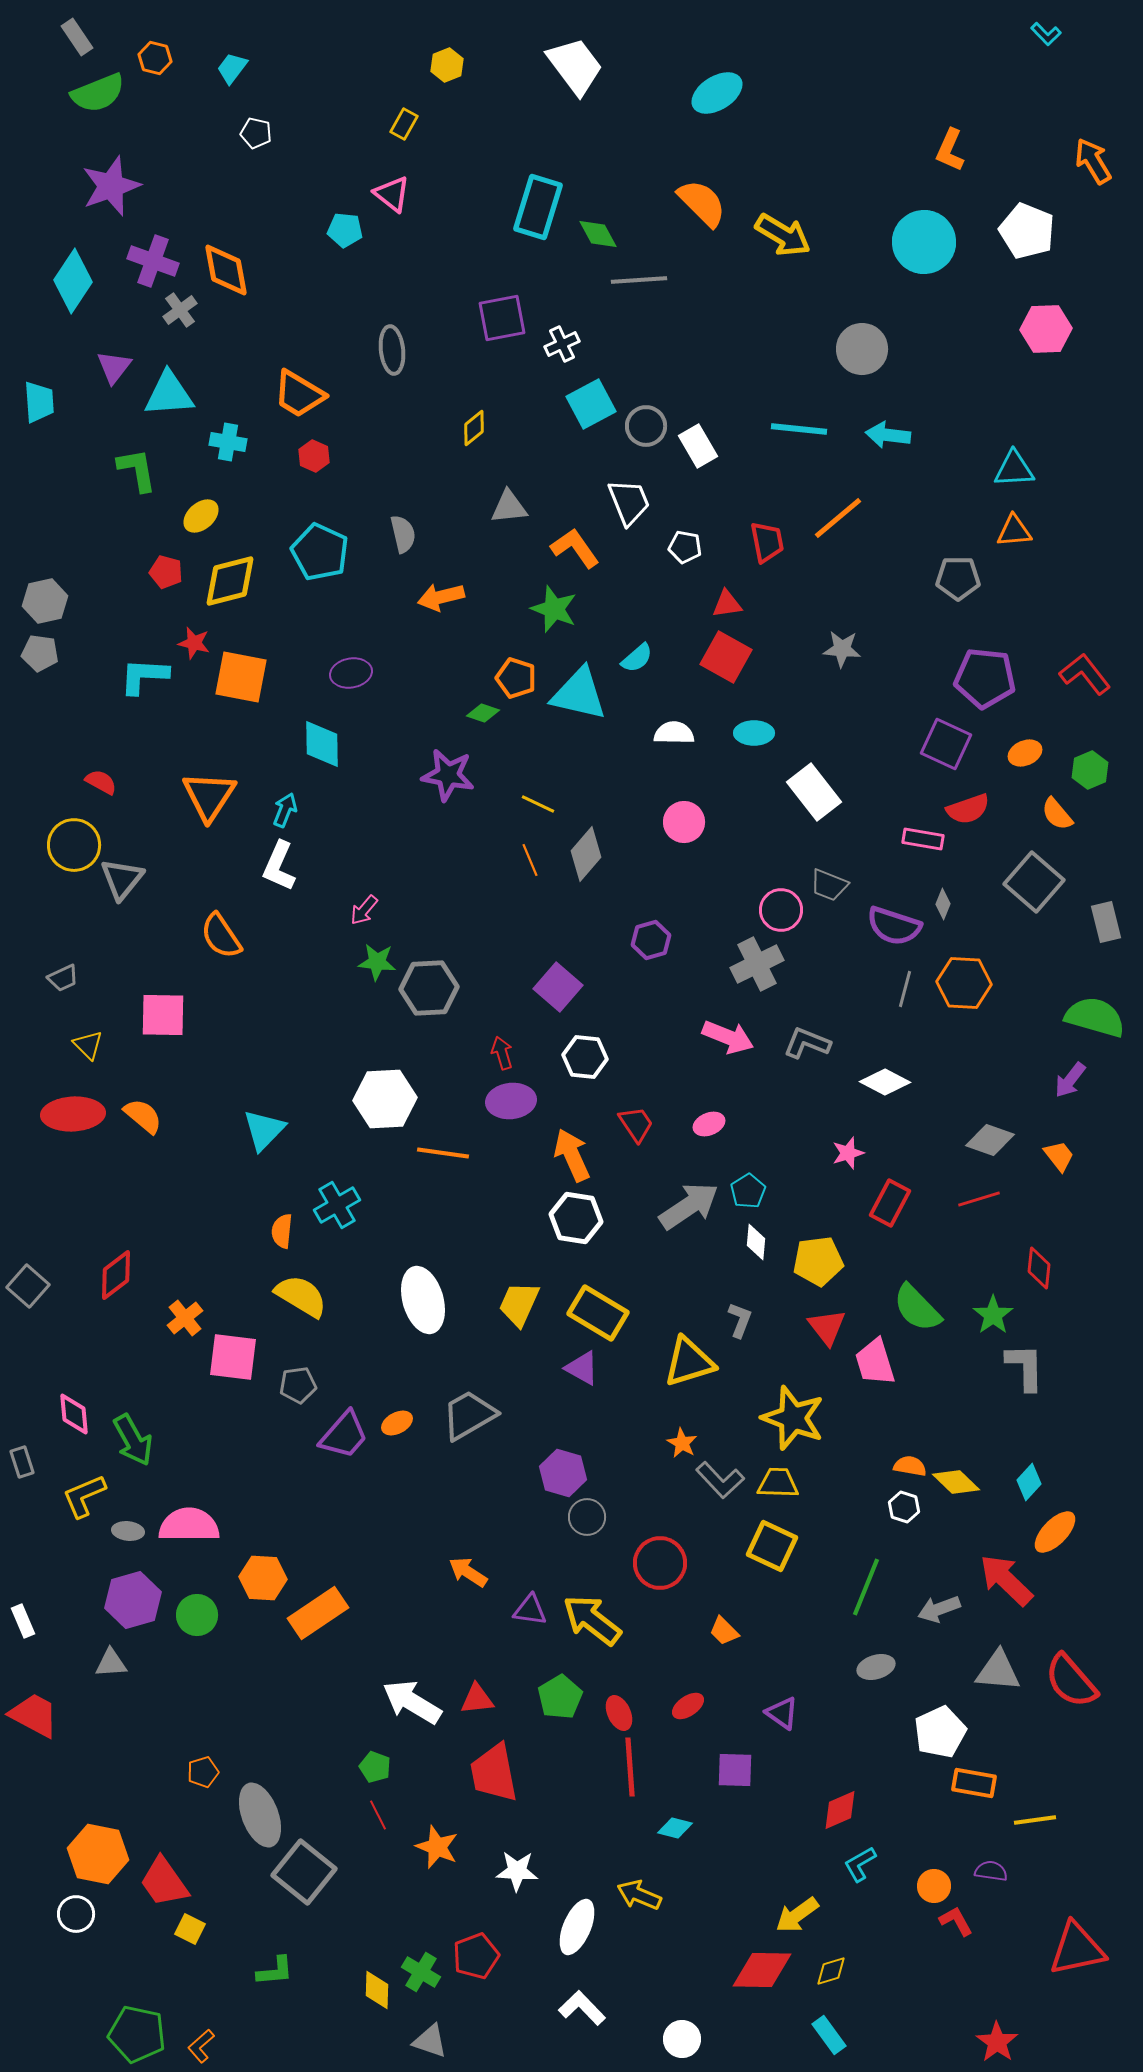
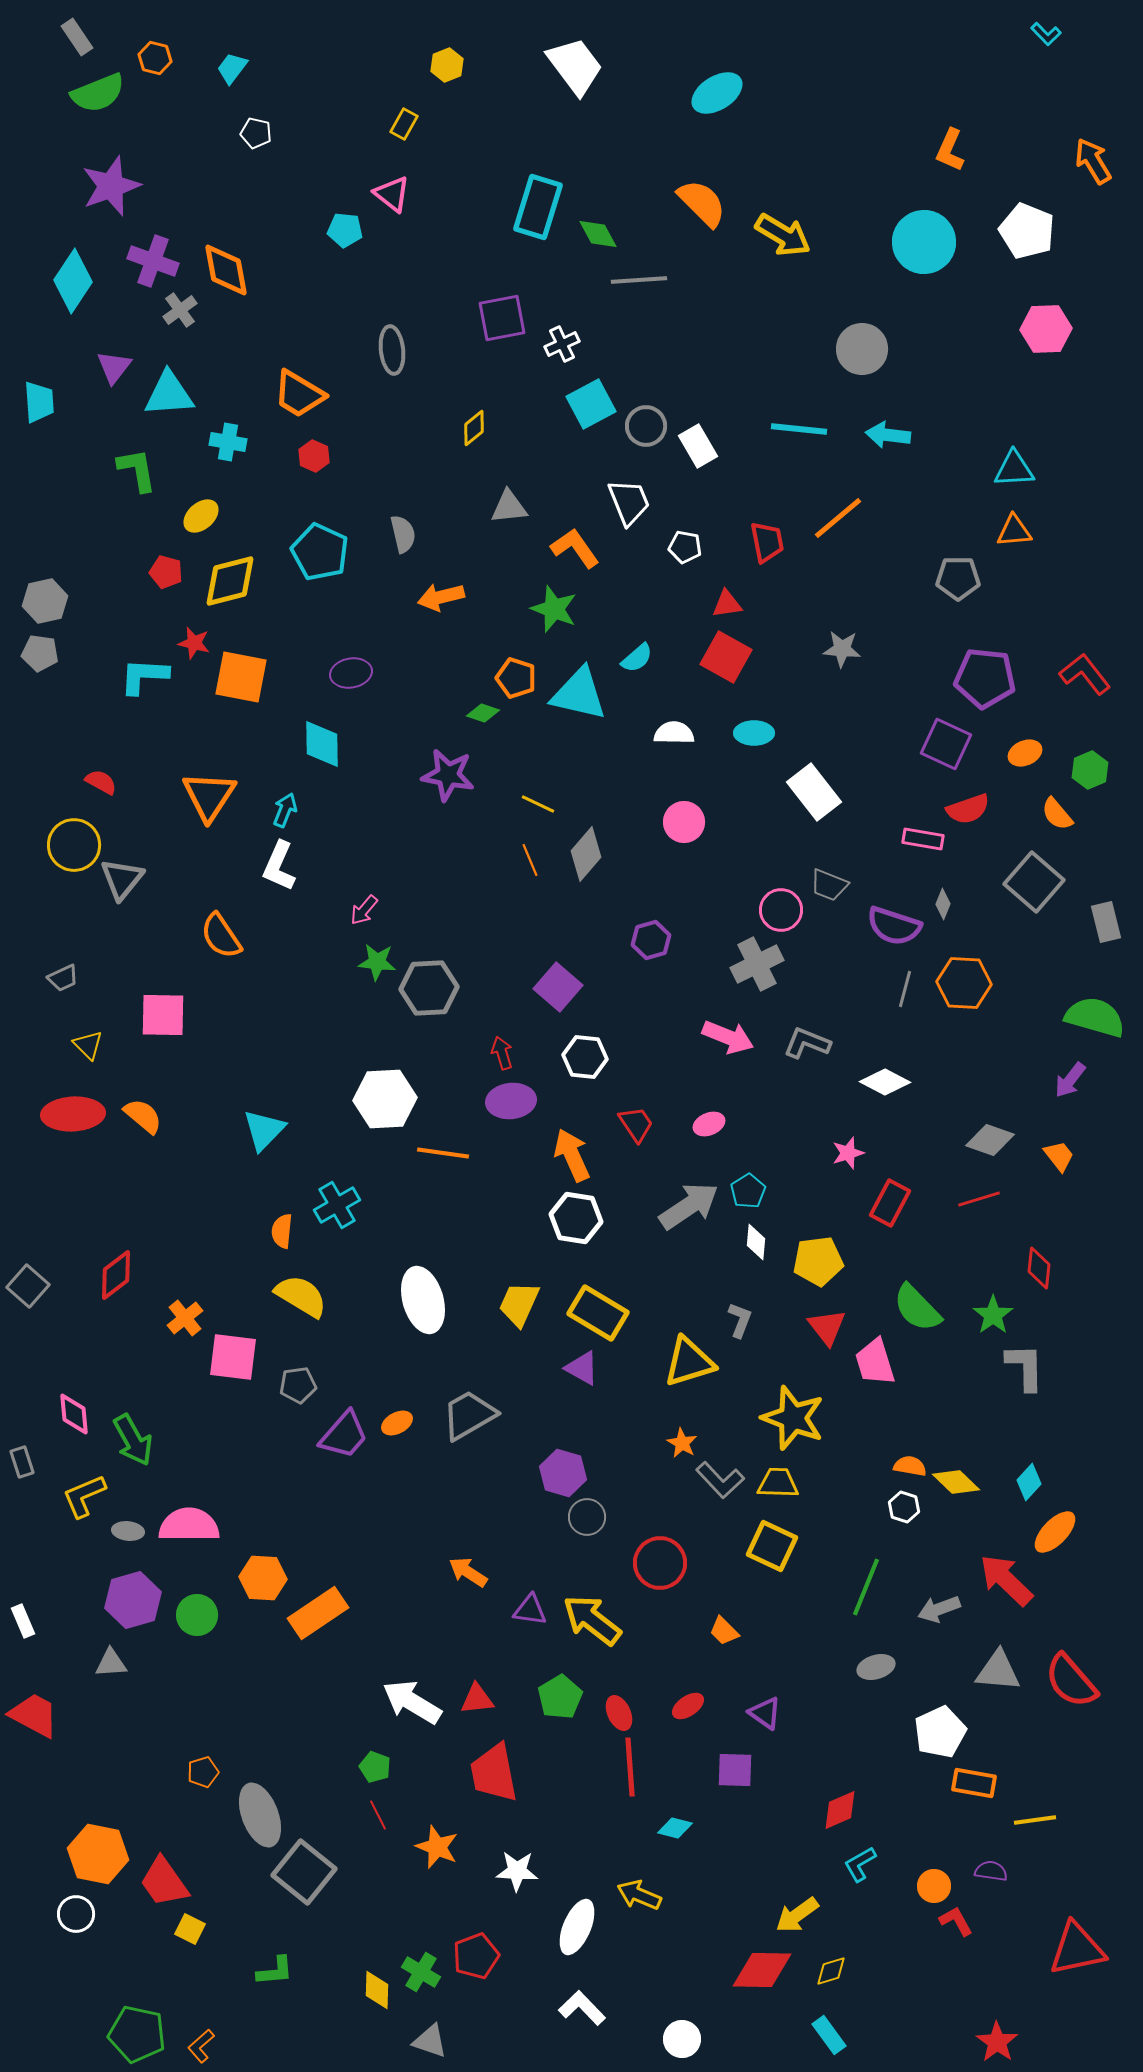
purple triangle at (782, 1713): moved 17 px left
